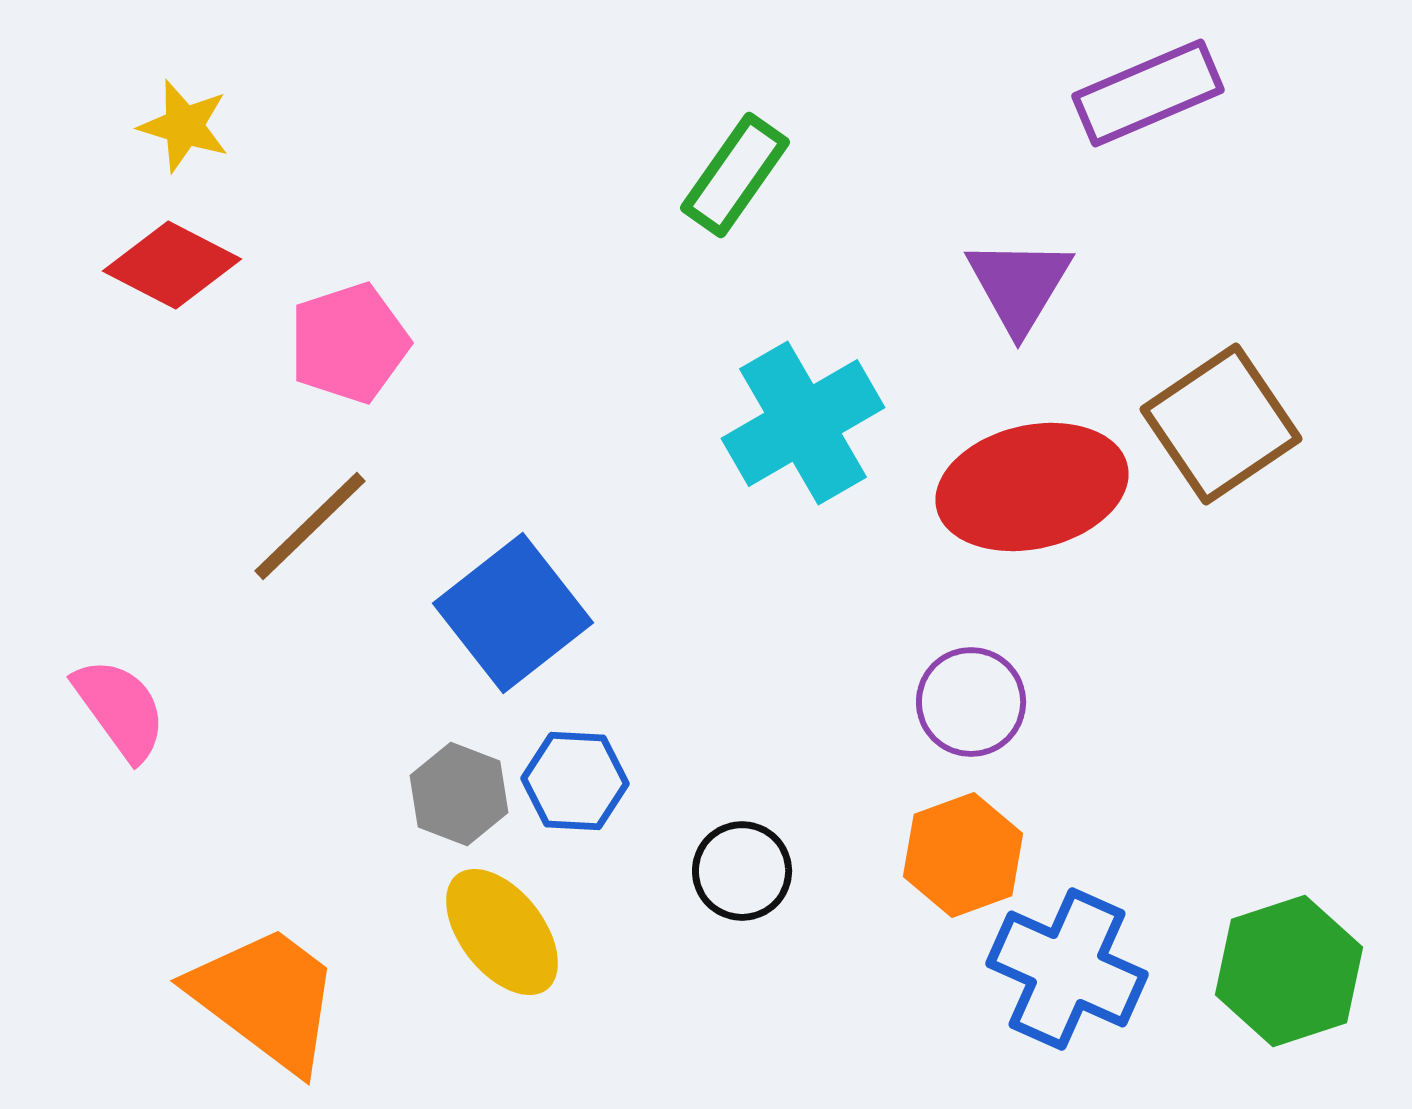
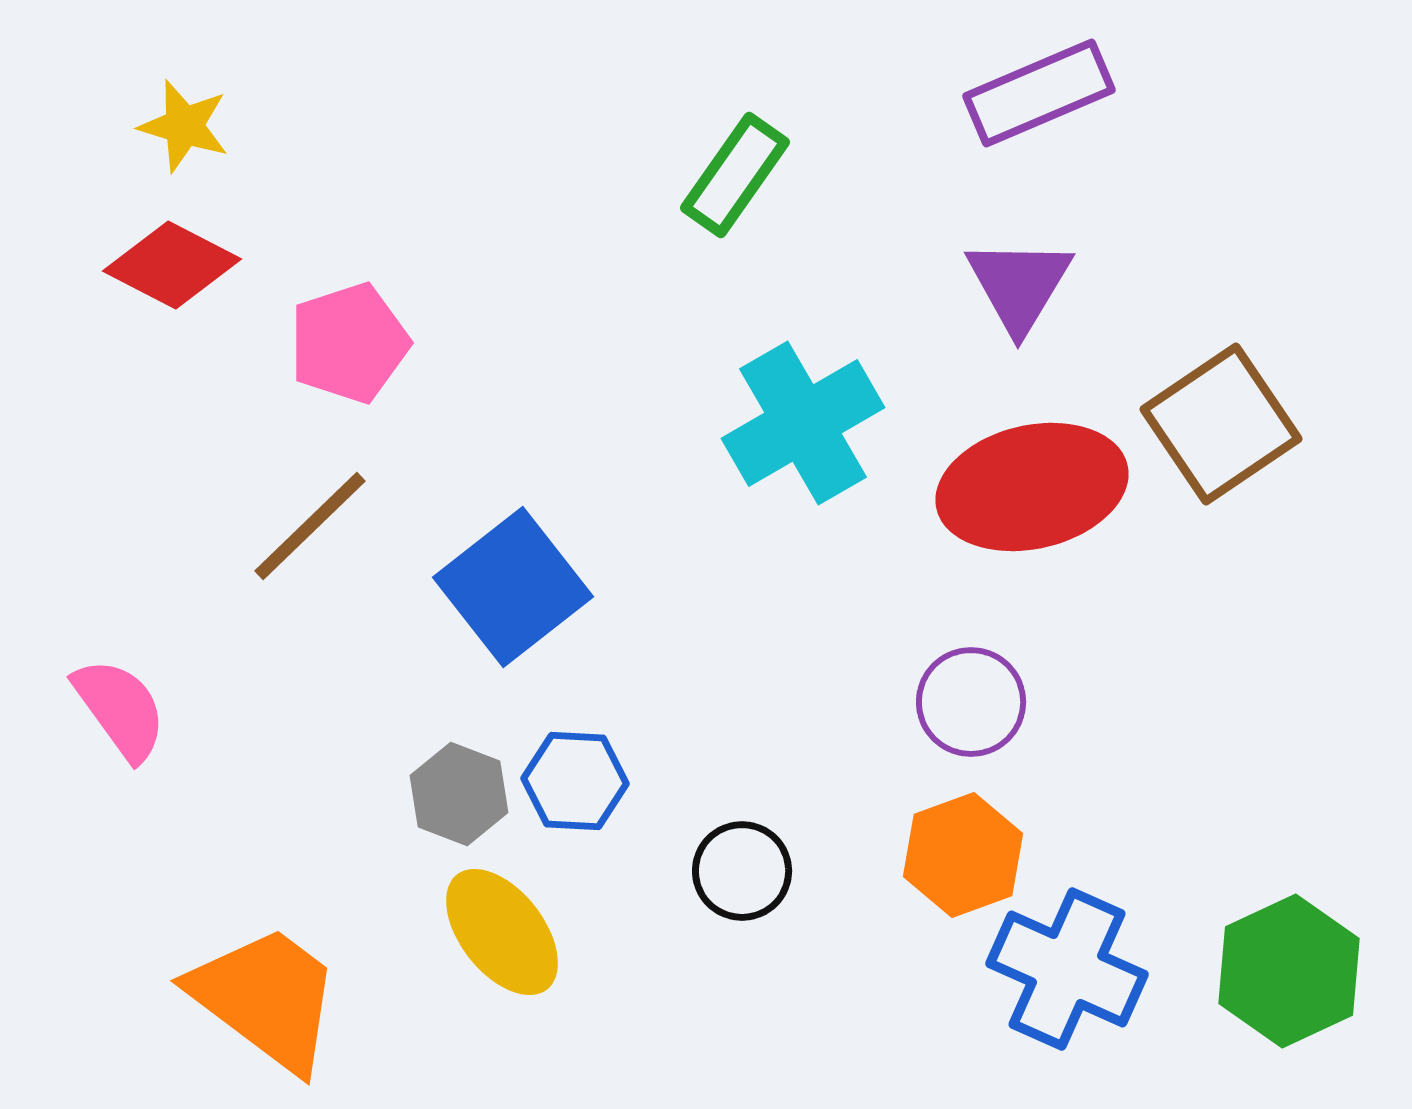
purple rectangle: moved 109 px left
blue square: moved 26 px up
green hexagon: rotated 7 degrees counterclockwise
